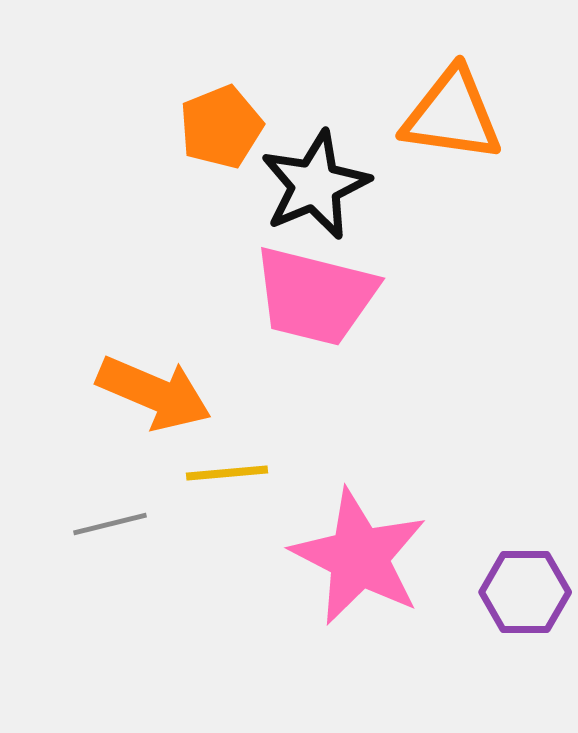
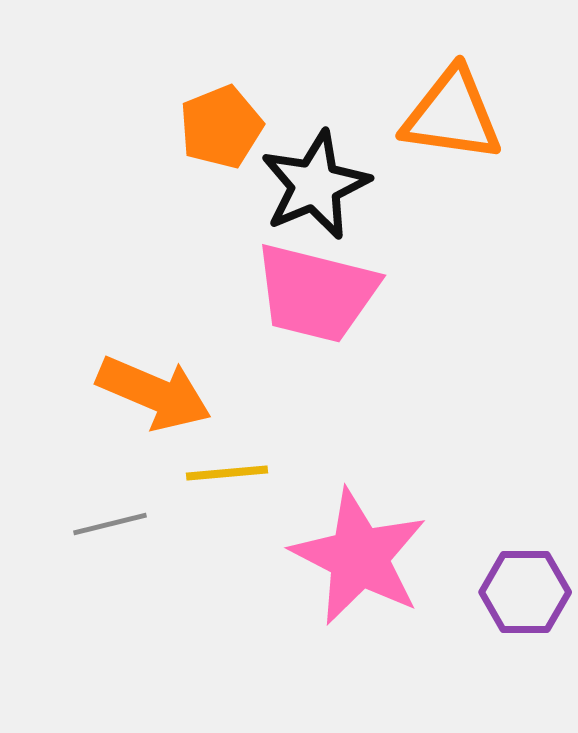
pink trapezoid: moved 1 px right, 3 px up
